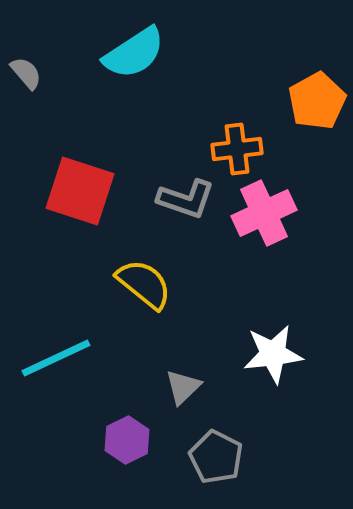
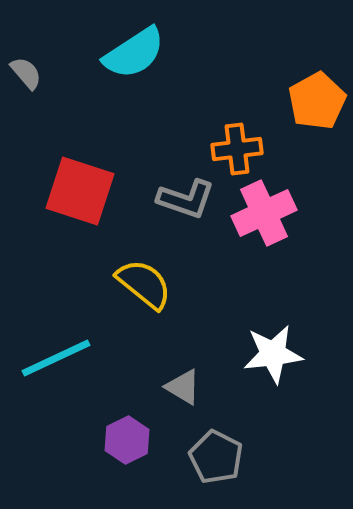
gray triangle: rotated 45 degrees counterclockwise
